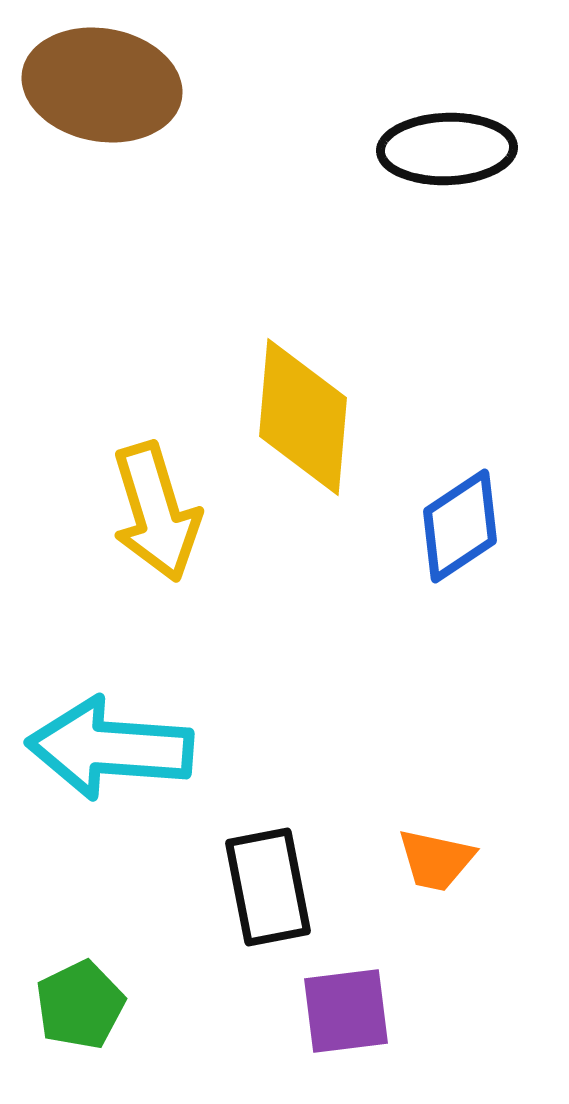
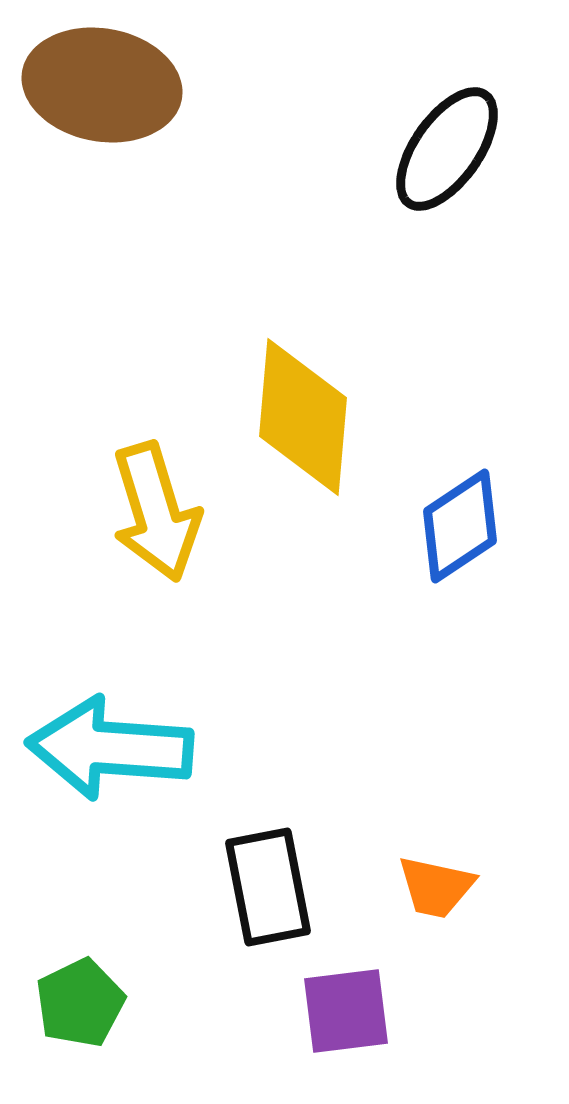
black ellipse: rotated 53 degrees counterclockwise
orange trapezoid: moved 27 px down
green pentagon: moved 2 px up
